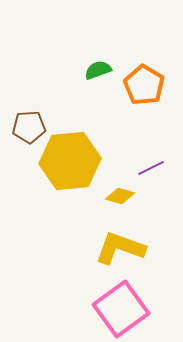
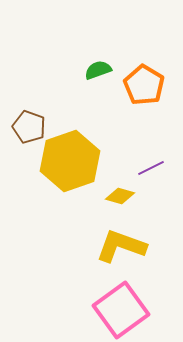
brown pentagon: rotated 24 degrees clockwise
yellow hexagon: rotated 14 degrees counterclockwise
yellow L-shape: moved 1 px right, 2 px up
pink square: moved 1 px down
